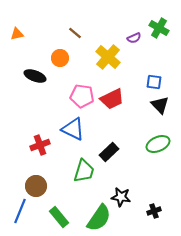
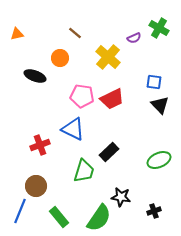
green ellipse: moved 1 px right, 16 px down
